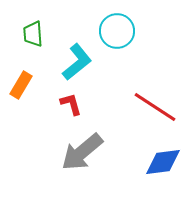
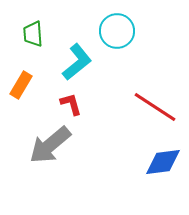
gray arrow: moved 32 px left, 7 px up
